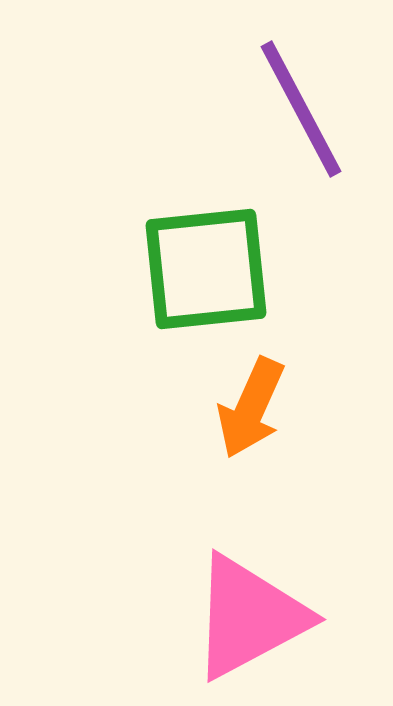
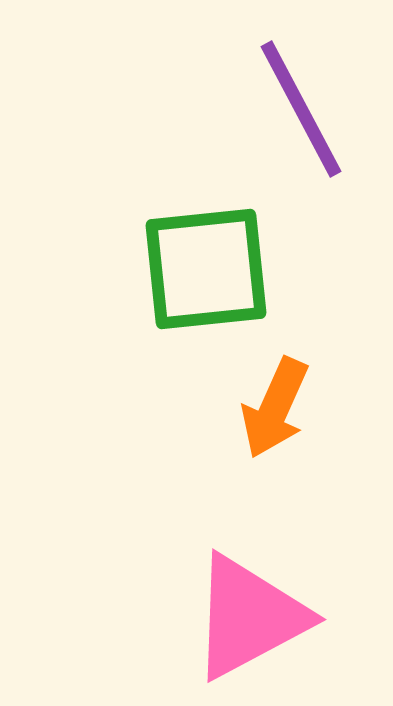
orange arrow: moved 24 px right
